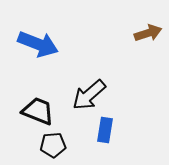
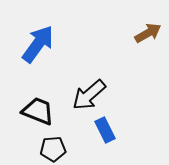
brown arrow: rotated 12 degrees counterclockwise
blue arrow: rotated 75 degrees counterclockwise
blue rectangle: rotated 35 degrees counterclockwise
black pentagon: moved 4 px down
